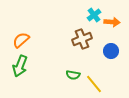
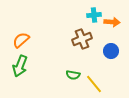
cyan cross: rotated 32 degrees clockwise
